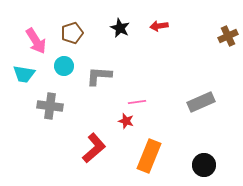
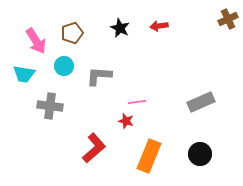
brown cross: moved 17 px up
black circle: moved 4 px left, 11 px up
